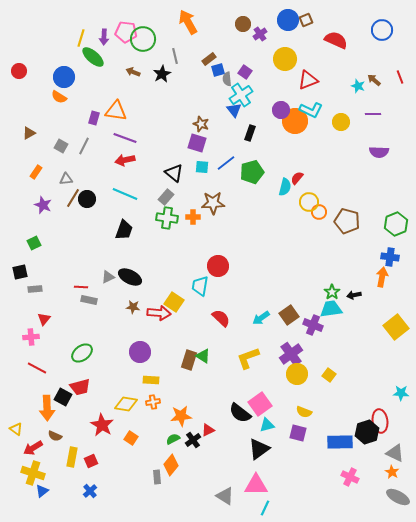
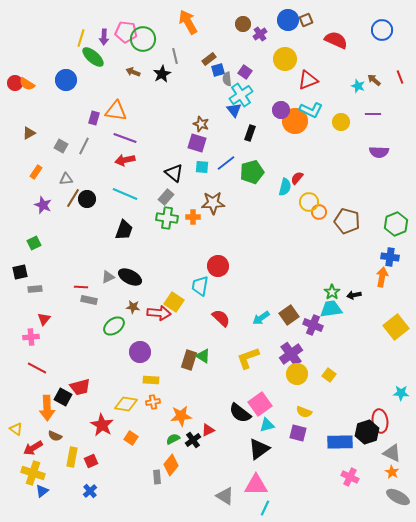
red circle at (19, 71): moved 4 px left, 12 px down
blue circle at (64, 77): moved 2 px right, 3 px down
orange semicircle at (59, 97): moved 32 px left, 13 px up
green ellipse at (82, 353): moved 32 px right, 27 px up
gray triangle at (395, 453): moved 3 px left
